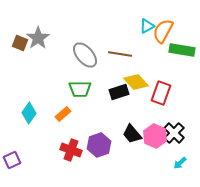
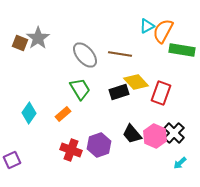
green trapezoid: rotated 120 degrees counterclockwise
